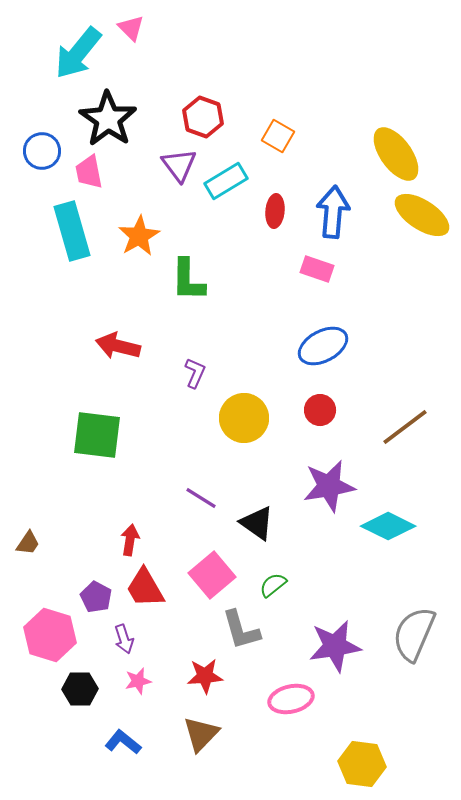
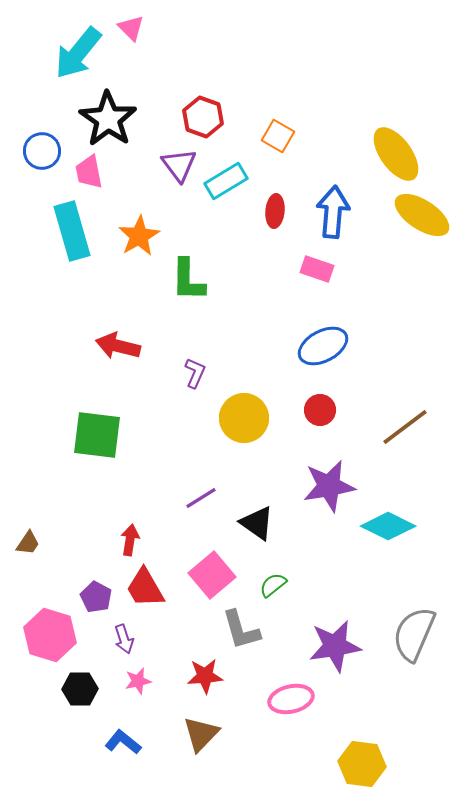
purple line at (201, 498): rotated 64 degrees counterclockwise
